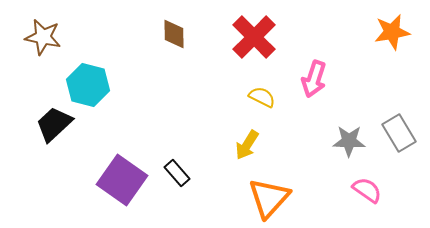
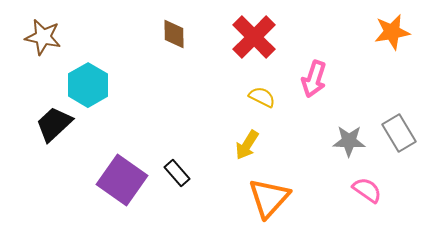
cyan hexagon: rotated 15 degrees clockwise
